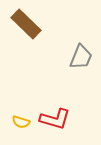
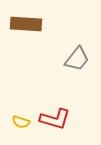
brown rectangle: rotated 40 degrees counterclockwise
gray trapezoid: moved 4 px left, 2 px down; rotated 16 degrees clockwise
